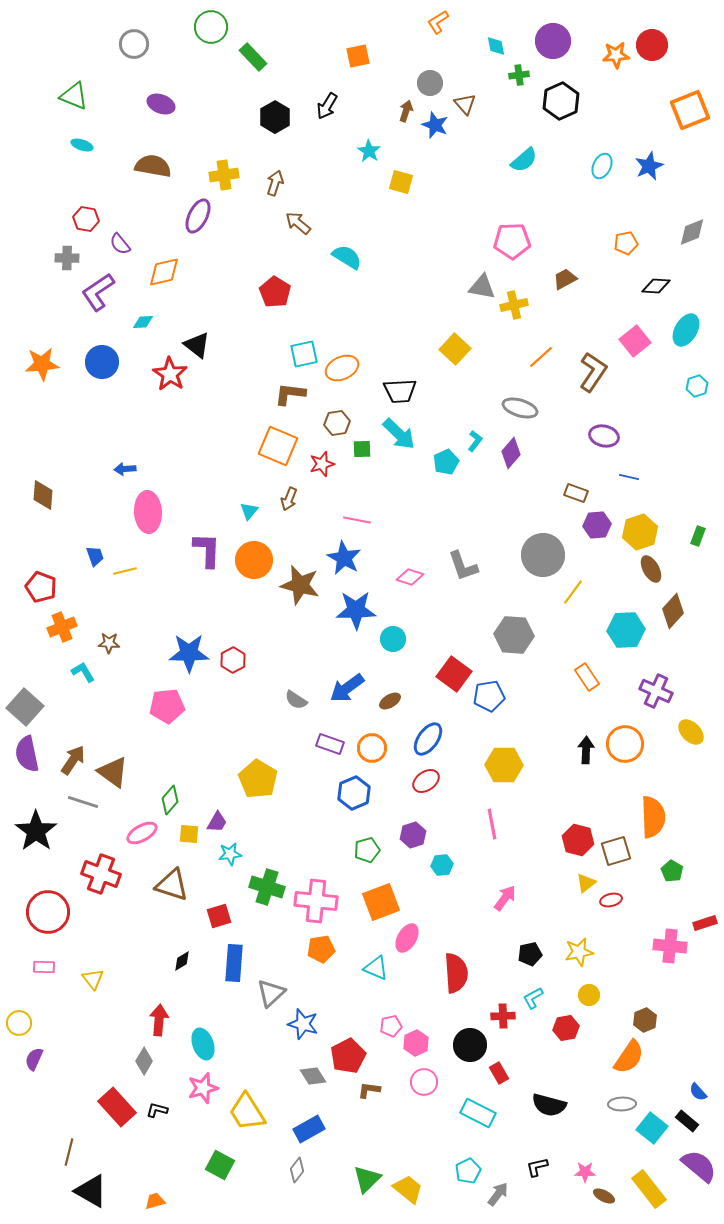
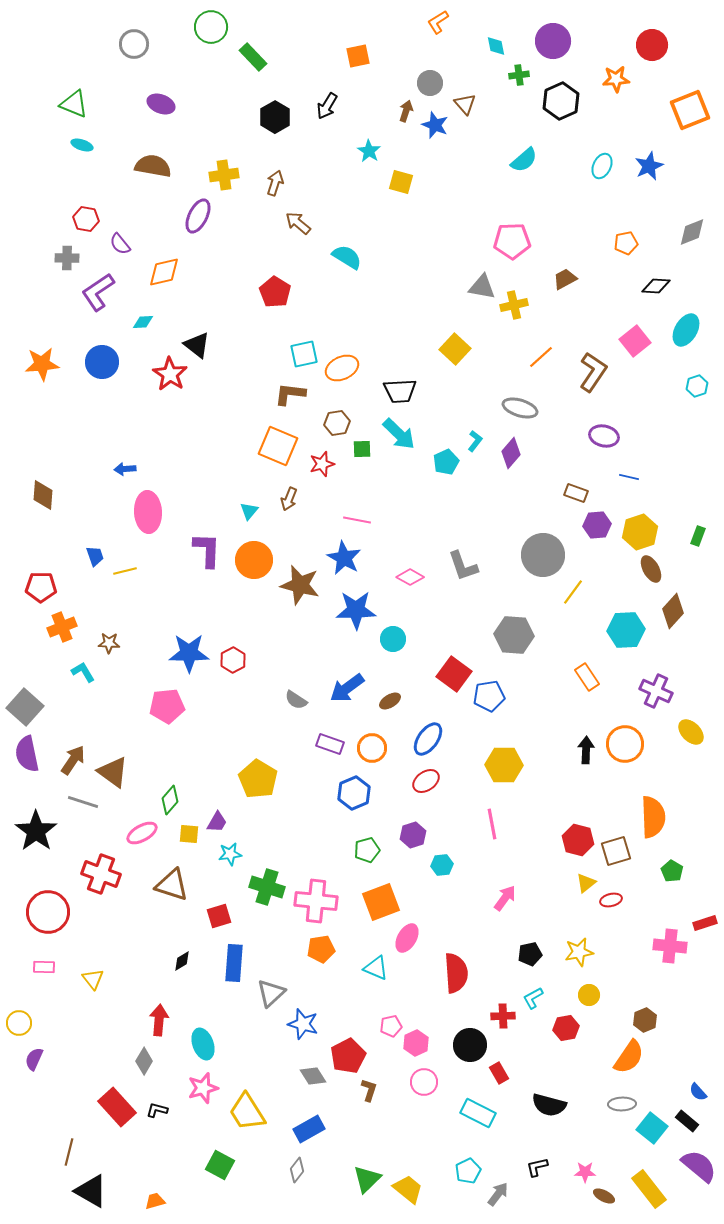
orange star at (616, 55): moved 24 px down
green triangle at (74, 96): moved 8 px down
pink diamond at (410, 577): rotated 12 degrees clockwise
red pentagon at (41, 587): rotated 20 degrees counterclockwise
brown L-shape at (369, 1090): rotated 100 degrees clockwise
